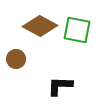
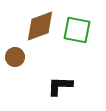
brown diamond: rotated 48 degrees counterclockwise
brown circle: moved 1 px left, 2 px up
